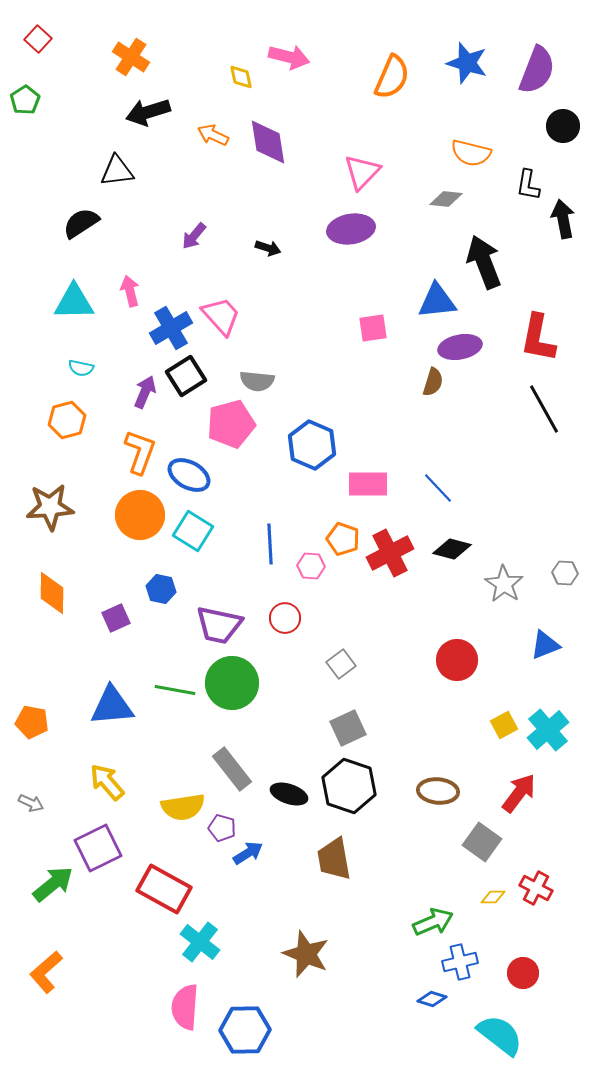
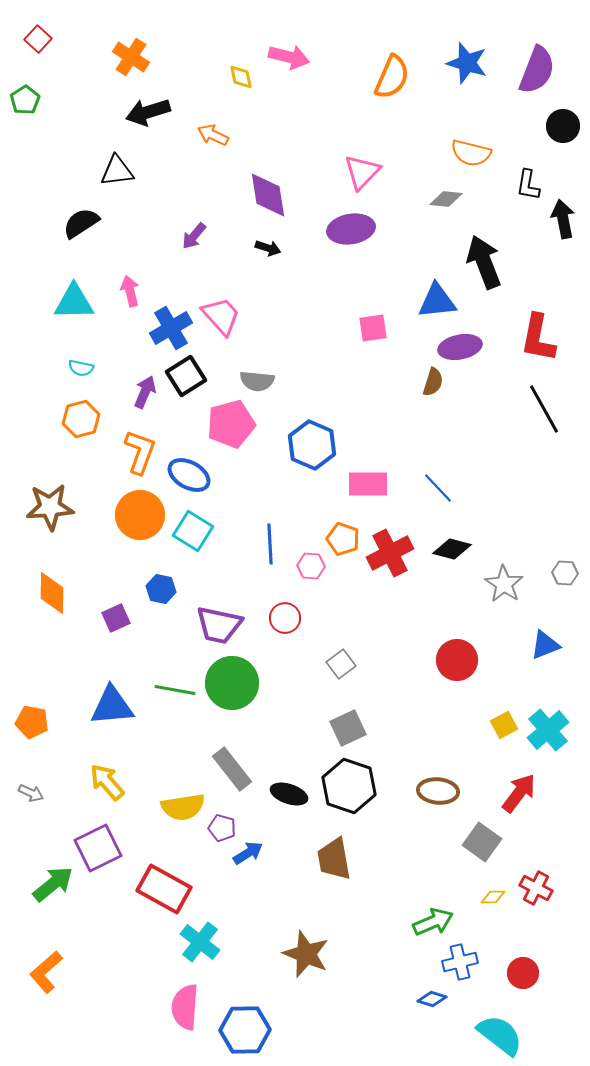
purple diamond at (268, 142): moved 53 px down
orange hexagon at (67, 420): moved 14 px right, 1 px up
gray arrow at (31, 803): moved 10 px up
